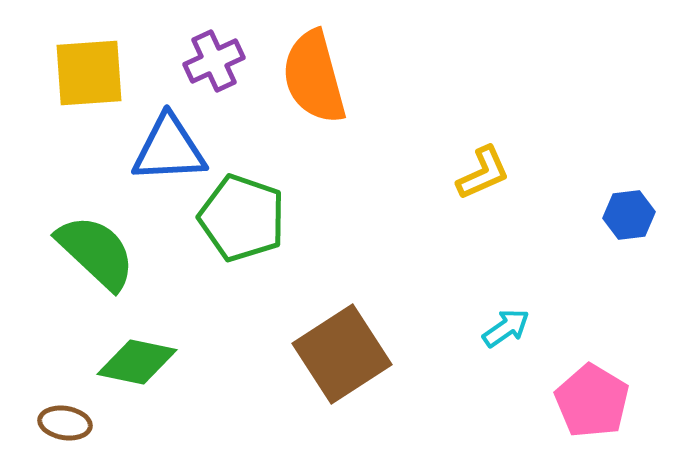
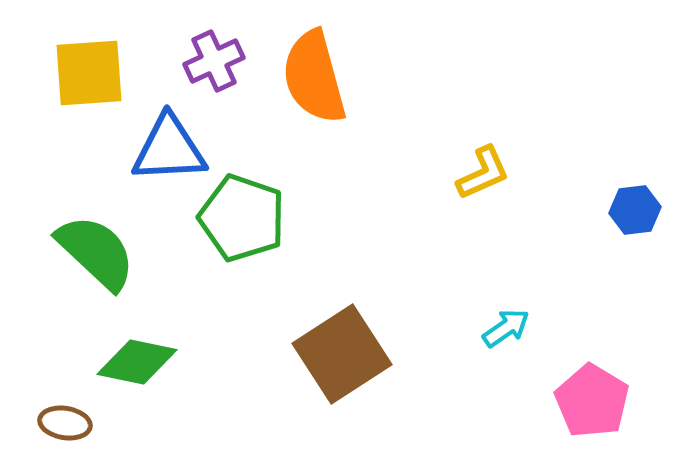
blue hexagon: moved 6 px right, 5 px up
